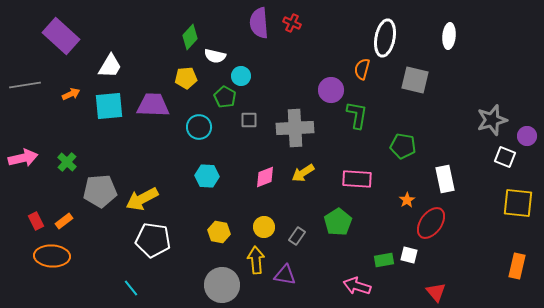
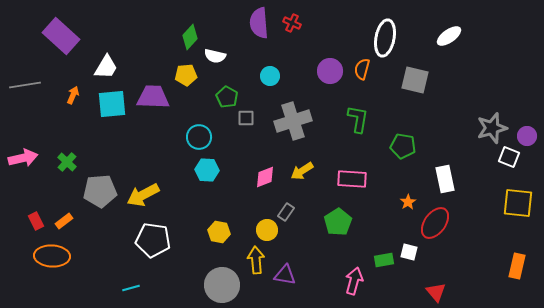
white ellipse at (449, 36): rotated 50 degrees clockwise
white trapezoid at (110, 66): moved 4 px left, 1 px down
cyan circle at (241, 76): moved 29 px right
yellow pentagon at (186, 78): moved 3 px up
purple circle at (331, 90): moved 1 px left, 19 px up
orange arrow at (71, 94): moved 2 px right, 1 px down; rotated 42 degrees counterclockwise
green pentagon at (225, 97): moved 2 px right
purple trapezoid at (153, 105): moved 8 px up
cyan square at (109, 106): moved 3 px right, 2 px up
green L-shape at (357, 115): moved 1 px right, 4 px down
gray square at (249, 120): moved 3 px left, 2 px up
gray star at (492, 120): moved 8 px down
cyan circle at (199, 127): moved 10 px down
gray cross at (295, 128): moved 2 px left, 7 px up; rotated 15 degrees counterclockwise
white square at (505, 157): moved 4 px right
yellow arrow at (303, 173): moved 1 px left, 2 px up
cyan hexagon at (207, 176): moved 6 px up
pink rectangle at (357, 179): moved 5 px left
yellow arrow at (142, 199): moved 1 px right, 4 px up
orange star at (407, 200): moved 1 px right, 2 px down
red ellipse at (431, 223): moved 4 px right
yellow circle at (264, 227): moved 3 px right, 3 px down
gray rectangle at (297, 236): moved 11 px left, 24 px up
white square at (409, 255): moved 3 px up
pink arrow at (357, 286): moved 3 px left, 5 px up; rotated 88 degrees clockwise
cyan line at (131, 288): rotated 66 degrees counterclockwise
